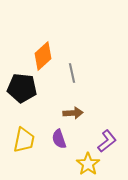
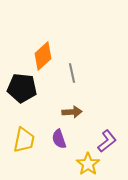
brown arrow: moved 1 px left, 1 px up
